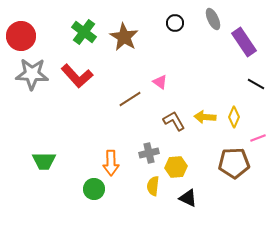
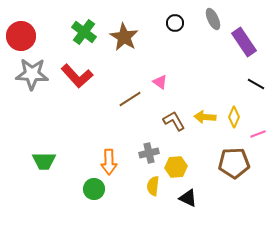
pink line: moved 4 px up
orange arrow: moved 2 px left, 1 px up
